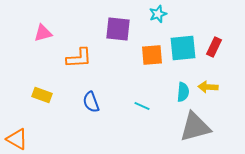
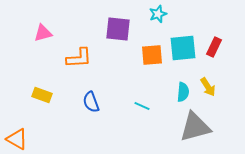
yellow arrow: rotated 126 degrees counterclockwise
